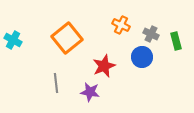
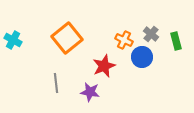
orange cross: moved 3 px right, 15 px down
gray cross: rotated 14 degrees clockwise
